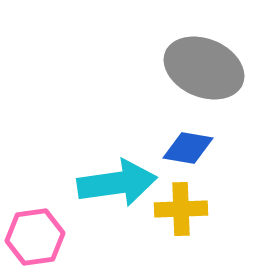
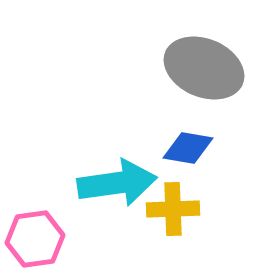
yellow cross: moved 8 px left
pink hexagon: moved 2 px down
